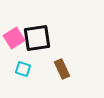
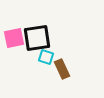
pink square: rotated 20 degrees clockwise
cyan square: moved 23 px right, 12 px up
